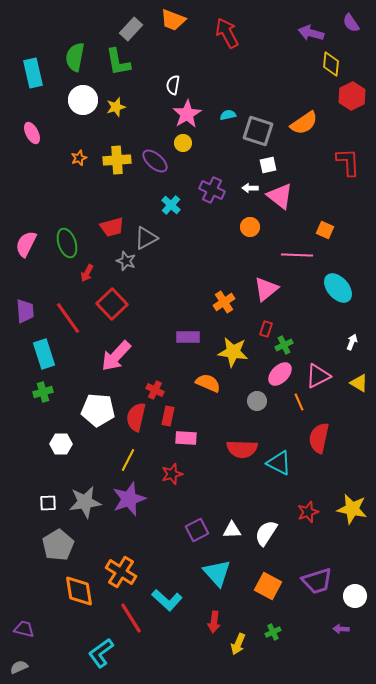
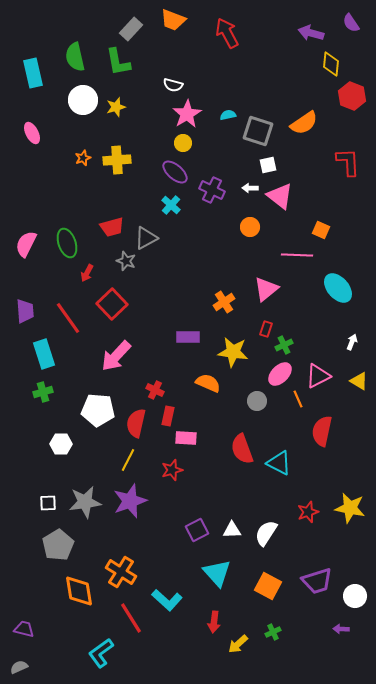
green semicircle at (75, 57): rotated 24 degrees counterclockwise
white semicircle at (173, 85): rotated 84 degrees counterclockwise
red hexagon at (352, 96): rotated 12 degrees counterclockwise
orange star at (79, 158): moved 4 px right
purple ellipse at (155, 161): moved 20 px right, 11 px down
orange square at (325, 230): moved 4 px left
yellow triangle at (359, 383): moved 2 px up
orange line at (299, 402): moved 1 px left, 3 px up
red semicircle at (136, 417): moved 6 px down
red semicircle at (319, 438): moved 3 px right, 7 px up
red semicircle at (242, 449): rotated 68 degrees clockwise
red star at (172, 474): moved 4 px up
purple star at (129, 499): moved 1 px right, 2 px down
yellow star at (352, 509): moved 2 px left, 1 px up
yellow arrow at (238, 644): rotated 25 degrees clockwise
